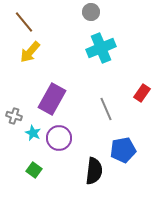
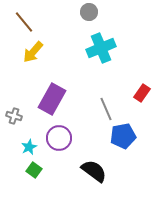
gray circle: moved 2 px left
yellow arrow: moved 3 px right
cyan star: moved 4 px left, 14 px down; rotated 21 degrees clockwise
blue pentagon: moved 14 px up
black semicircle: rotated 60 degrees counterclockwise
